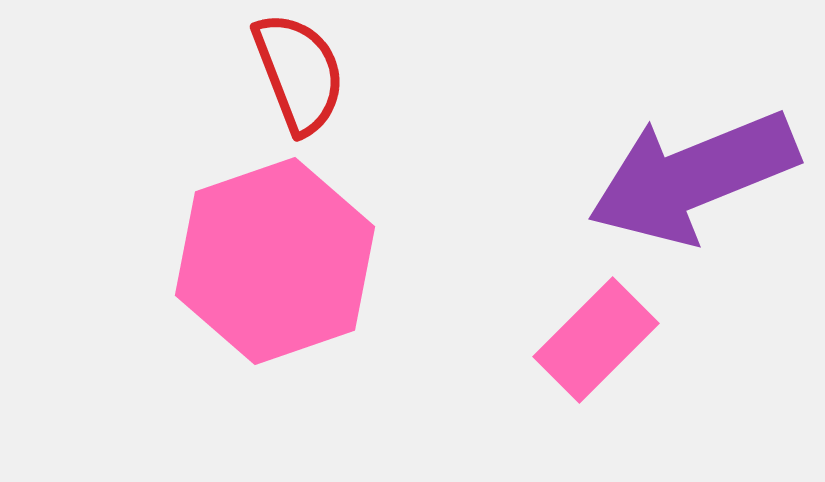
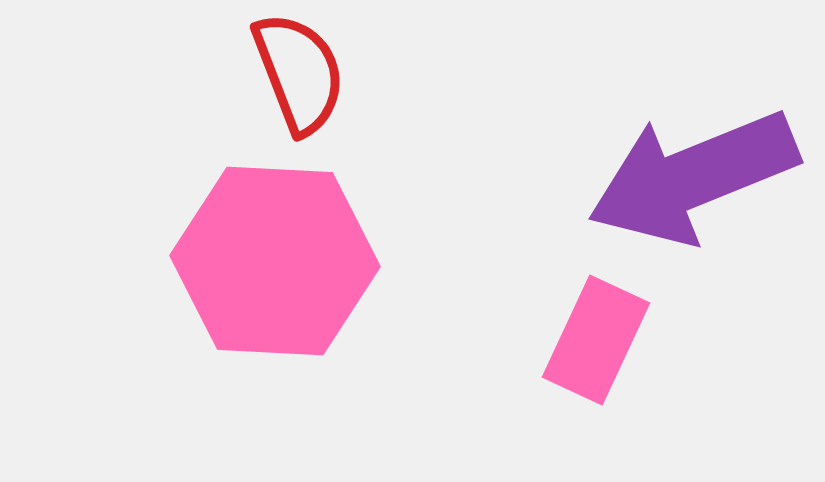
pink hexagon: rotated 22 degrees clockwise
pink rectangle: rotated 20 degrees counterclockwise
